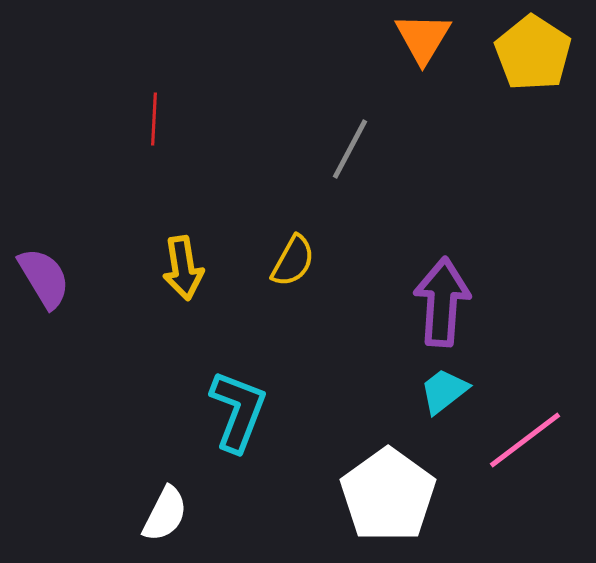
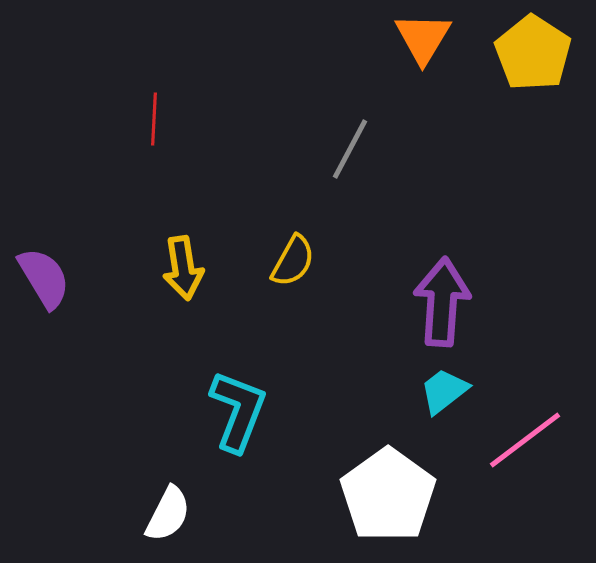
white semicircle: moved 3 px right
